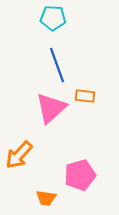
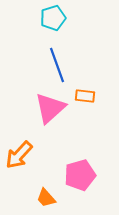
cyan pentagon: rotated 20 degrees counterclockwise
pink triangle: moved 1 px left
orange trapezoid: rotated 40 degrees clockwise
